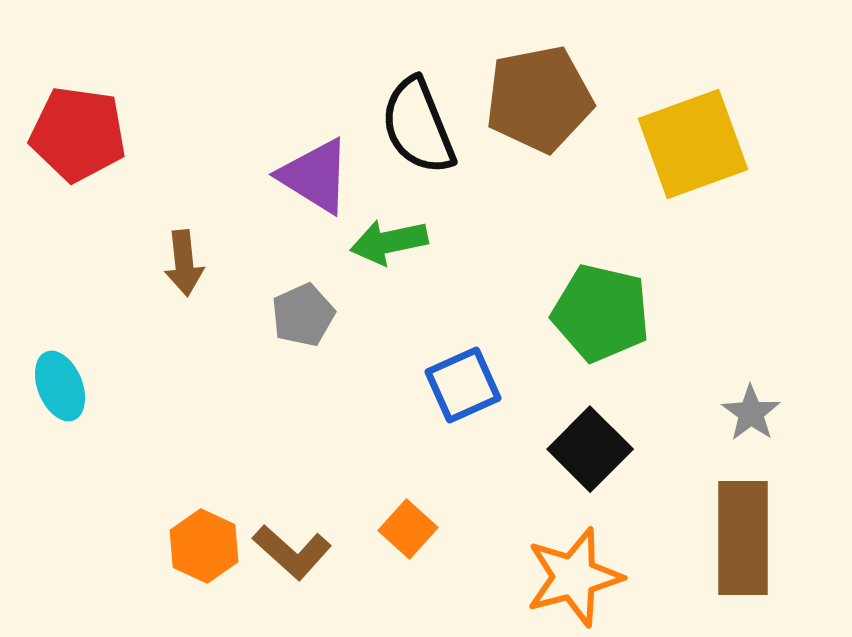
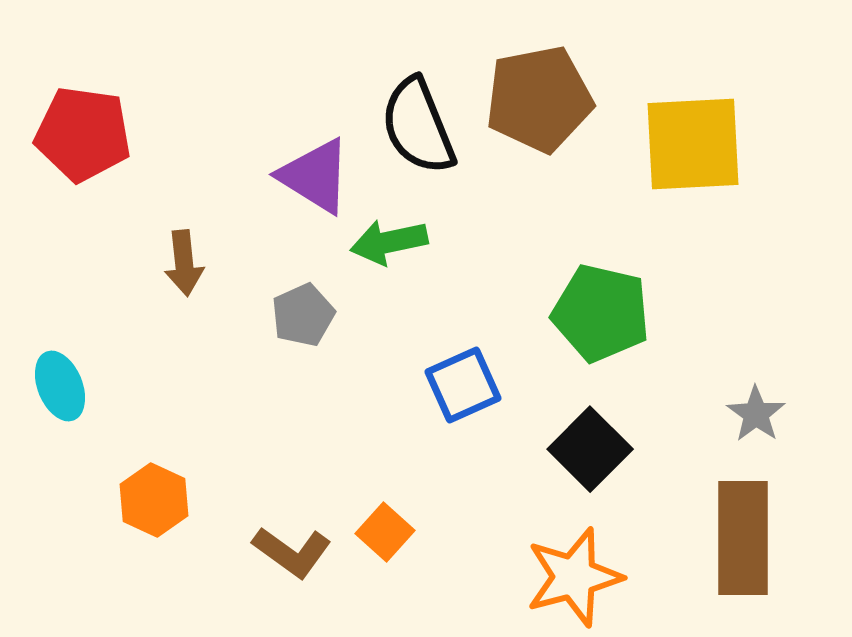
red pentagon: moved 5 px right
yellow square: rotated 17 degrees clockwise
gray star: moved 5 px right, 1 px down
orange square: moved 23 px left, 3 px down
orange hexagon: moved 50 px left, 46 px up
brown L-shape: rotated 6 degrees counterclockwise
